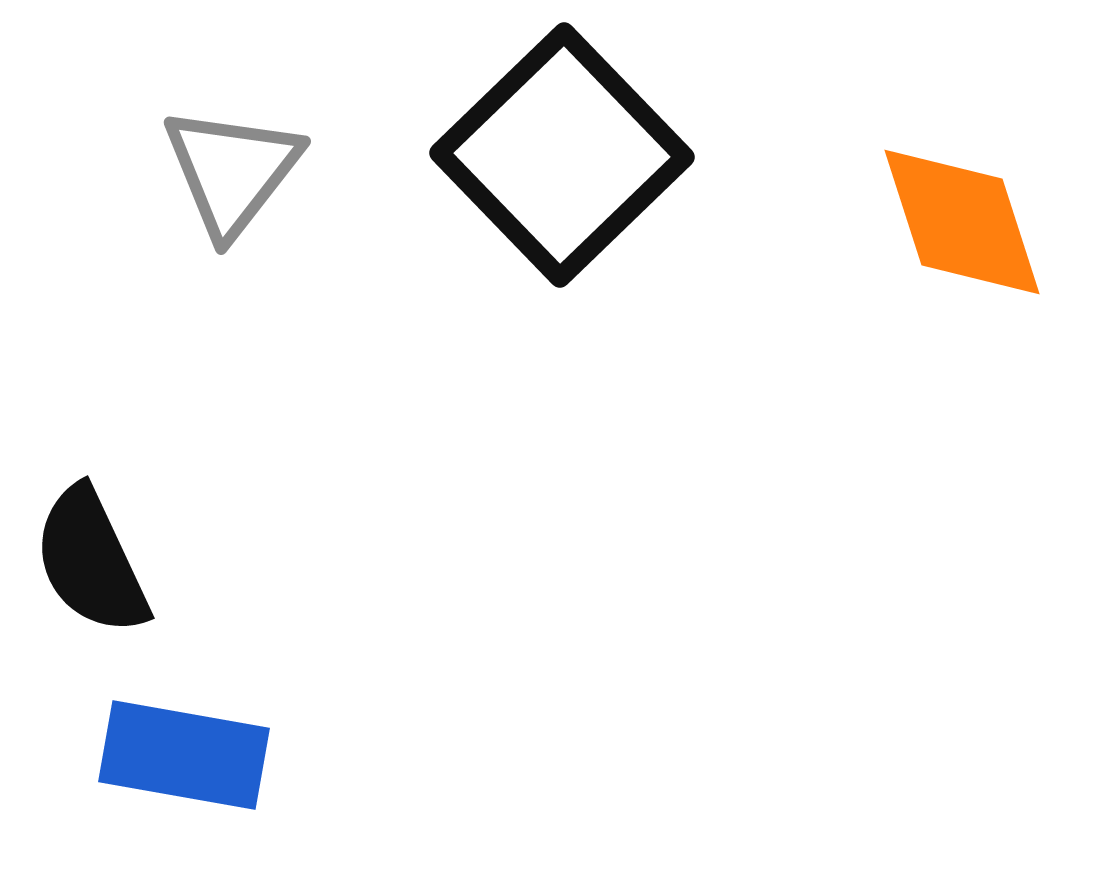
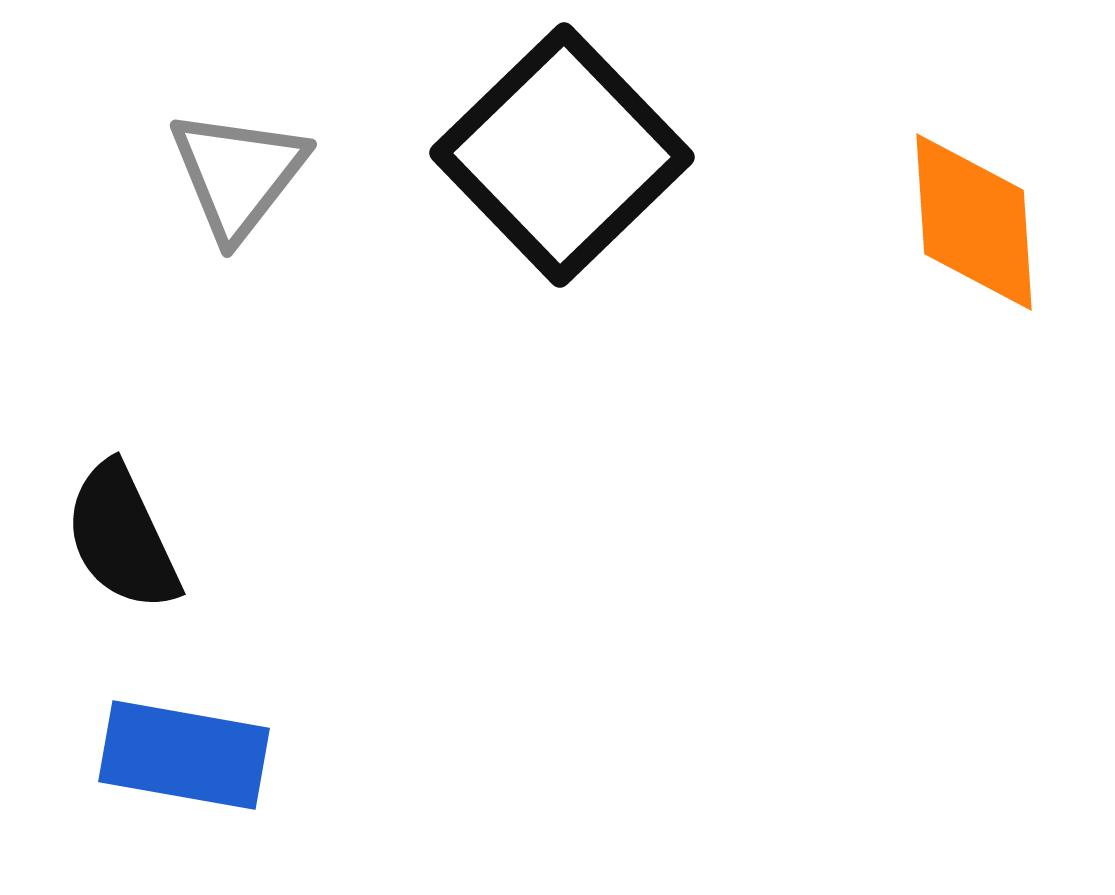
gray triangle: moved 6 px right, 3 px down
orange diamond: moved 12 px right; rotated 14 degrees clockwise
black semicircle: moved 31 px right, 24 px up
